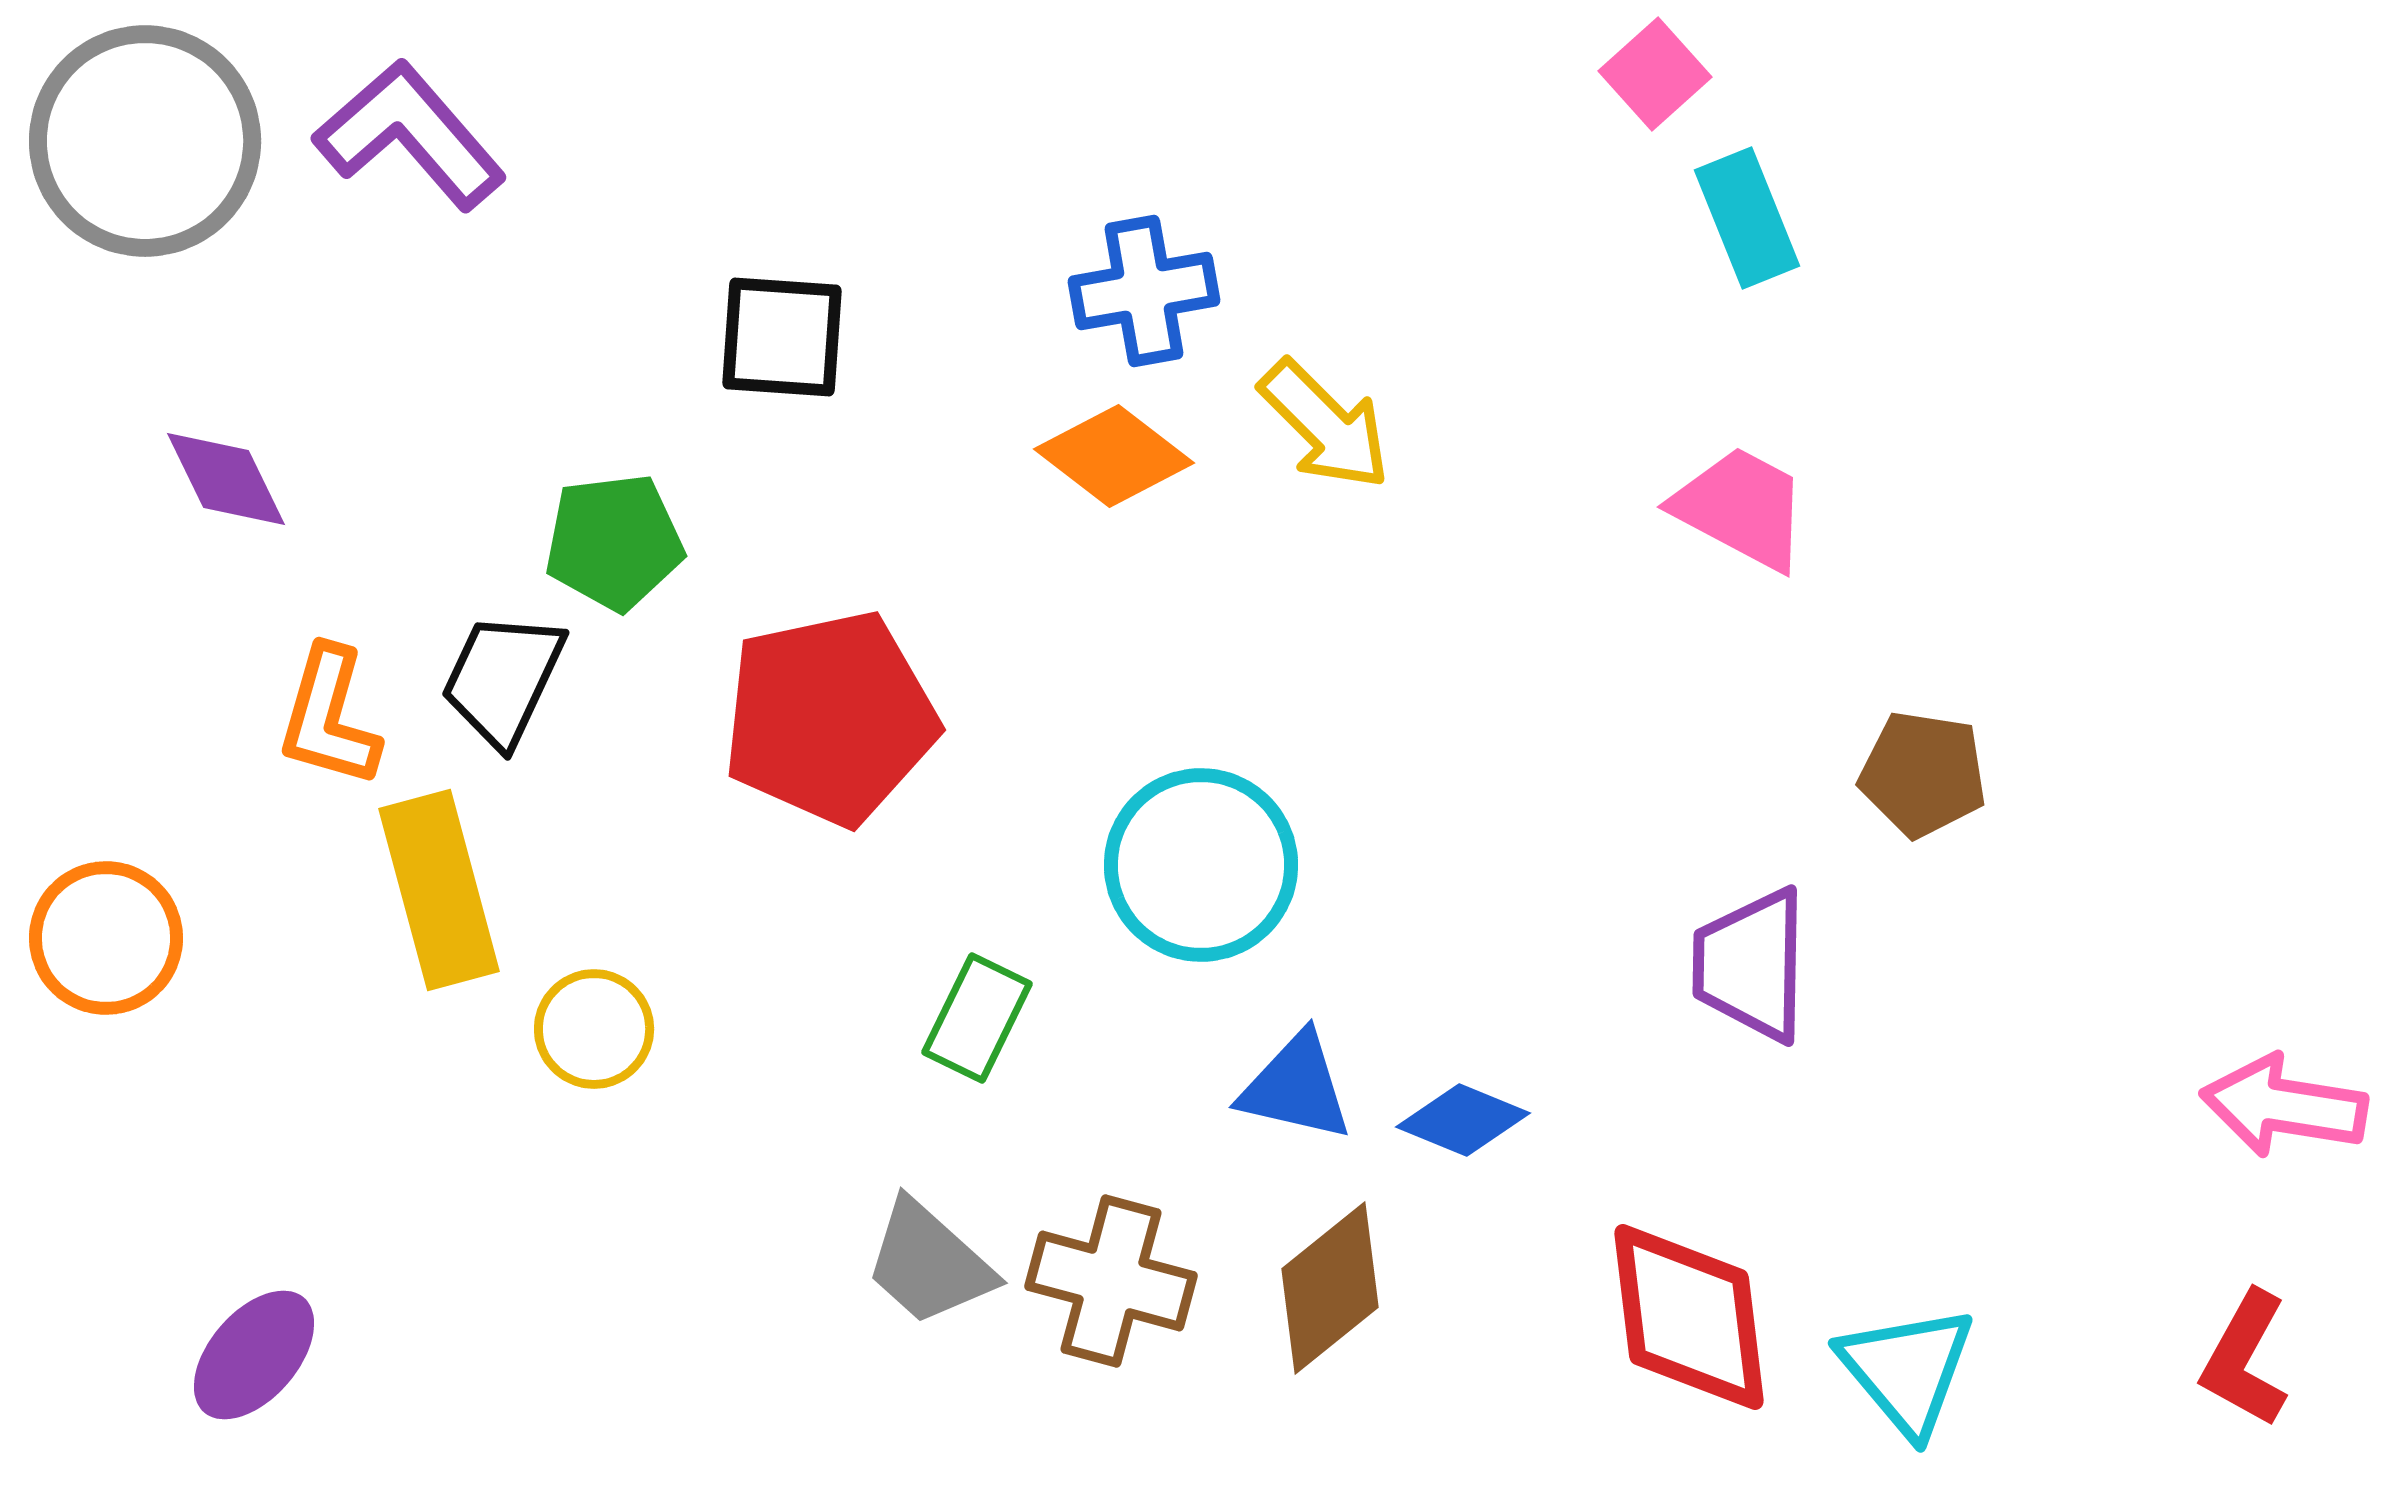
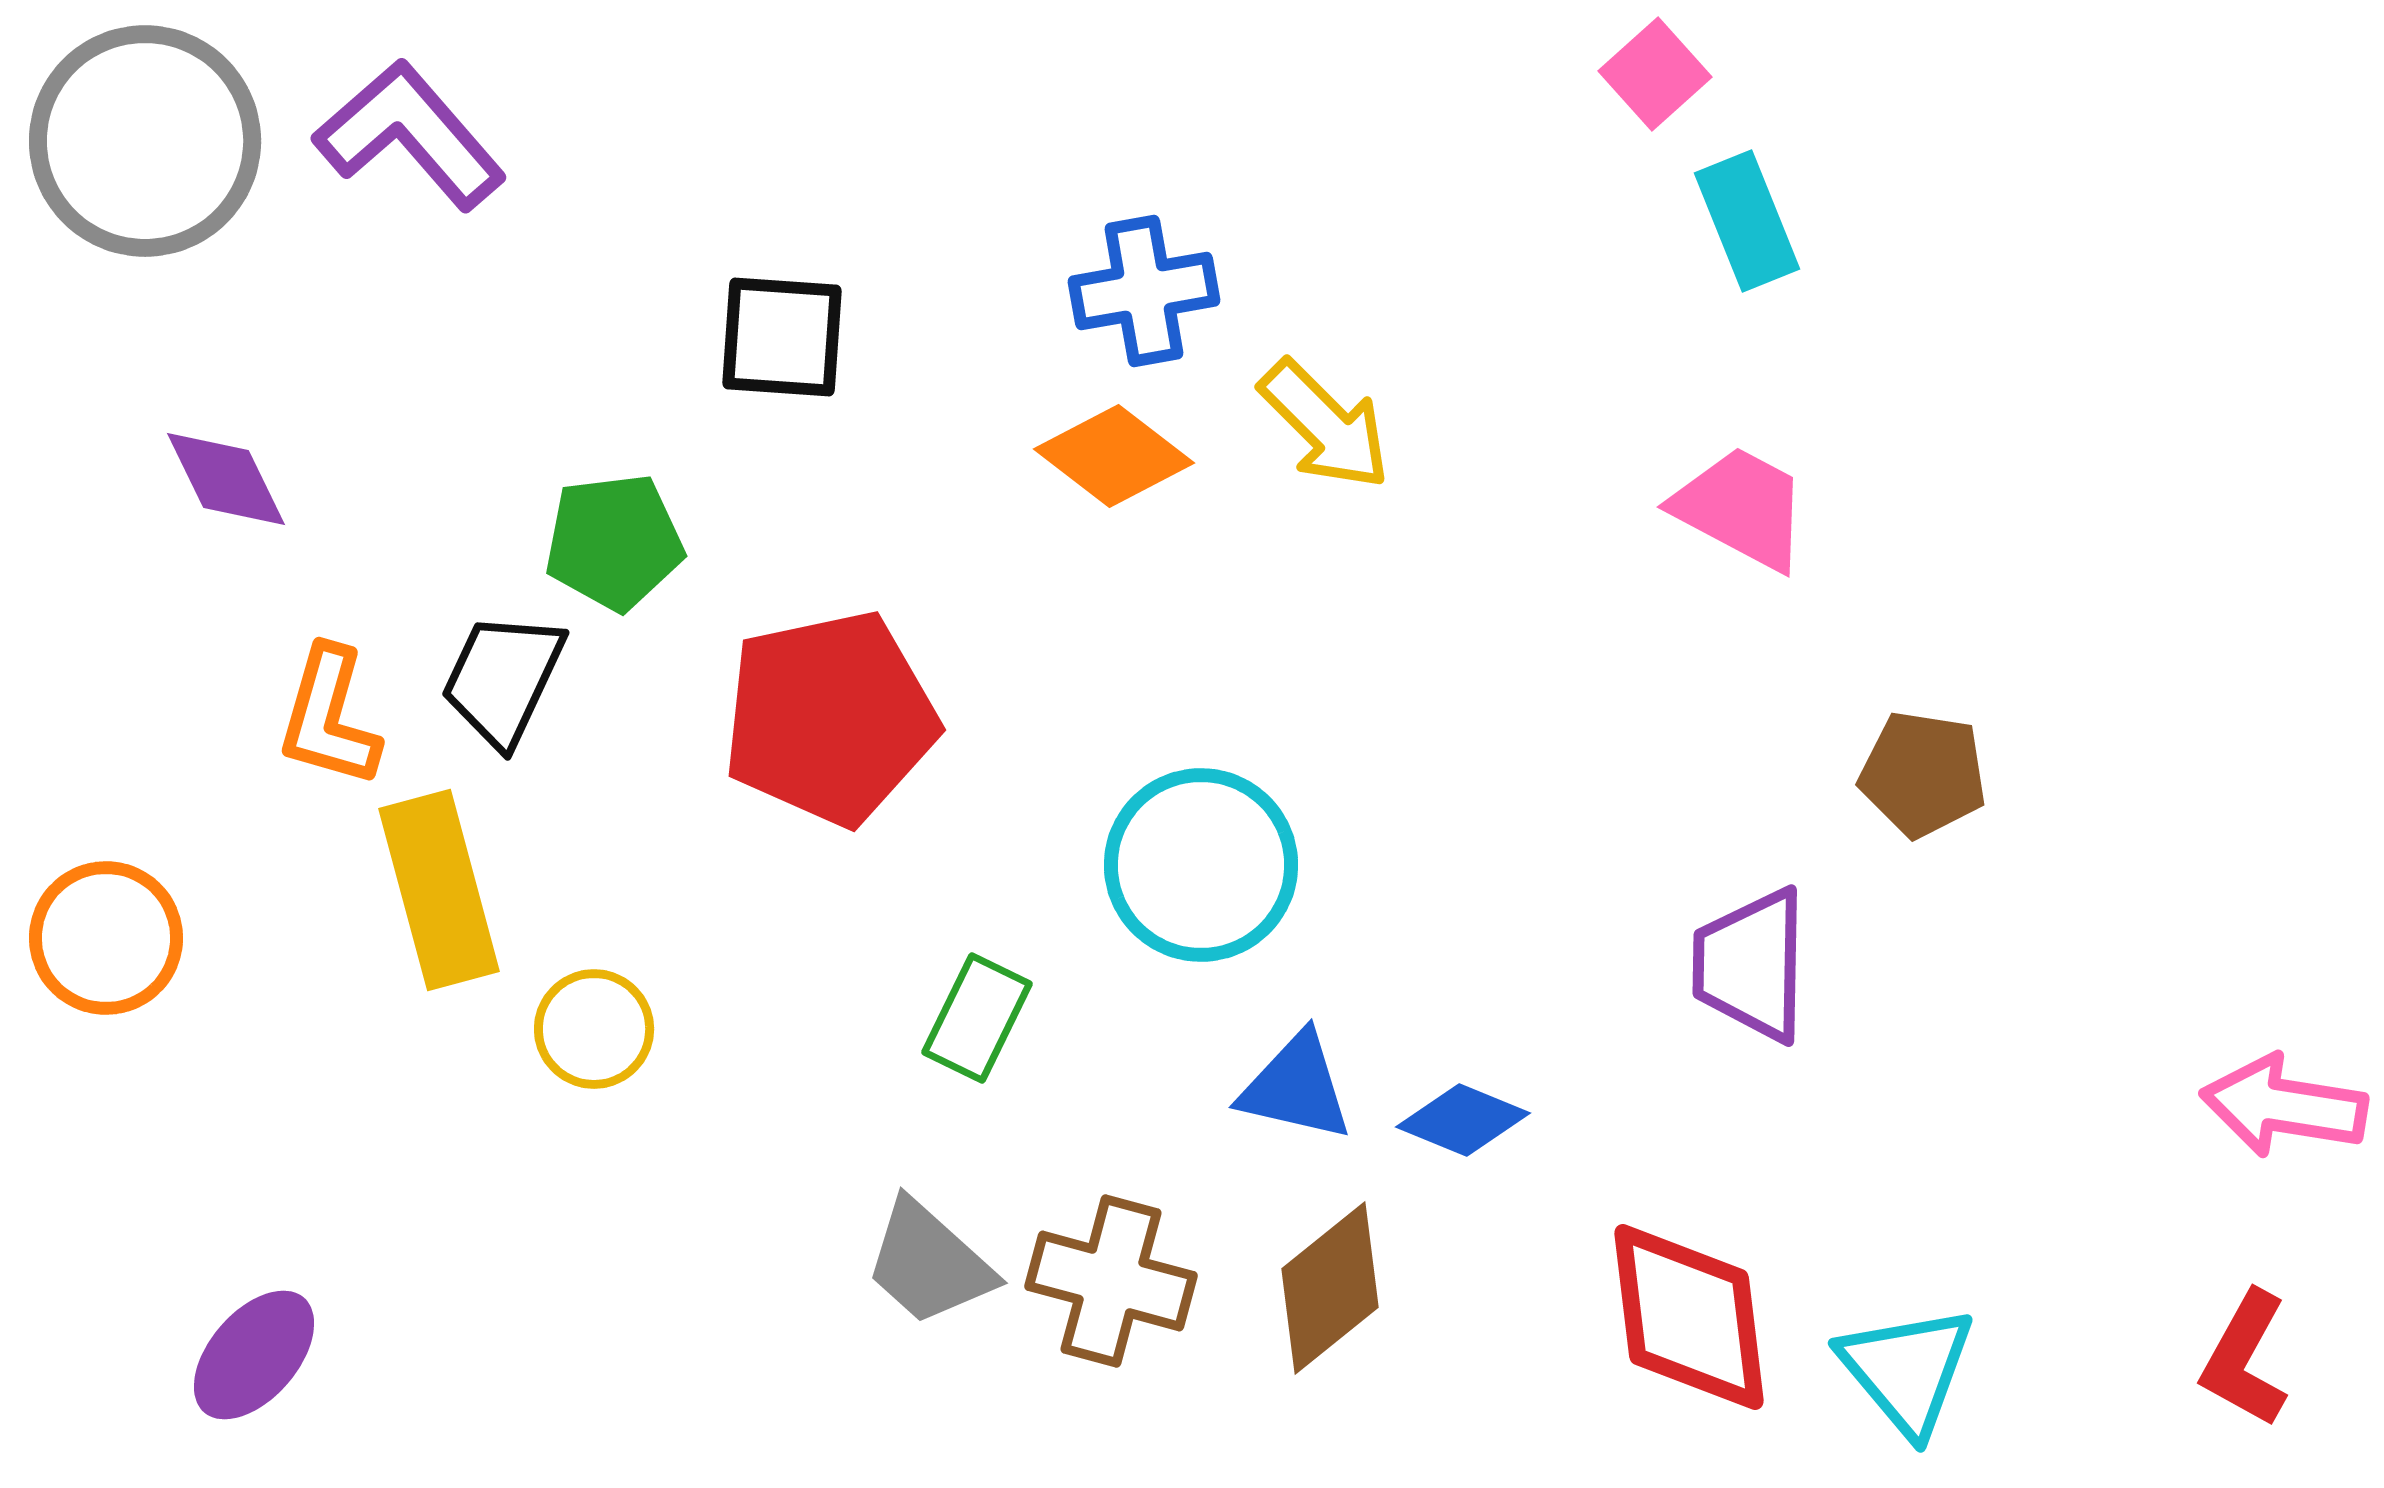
cyan rectangle: moved 3 px down
